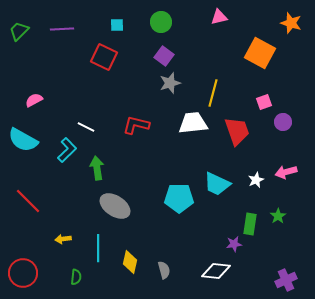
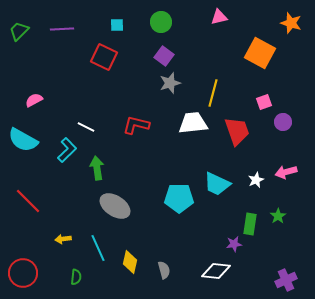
cyan line: rotated 24 degrees counterclockwise
